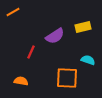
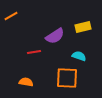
orange line: moved 2 px left, 4 px down
red line: moved 3 px right; rotated 56 degrees clockwise
cyan semicircle: moved 9 px left, 4 px up
orange semicircle: moved 5 px right, 1 px down
